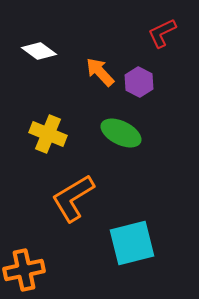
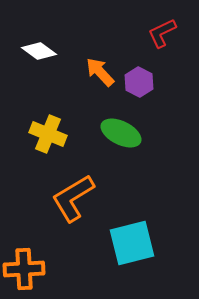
orange cross: moved 1 px up; rotated 9 degrees clockwise
